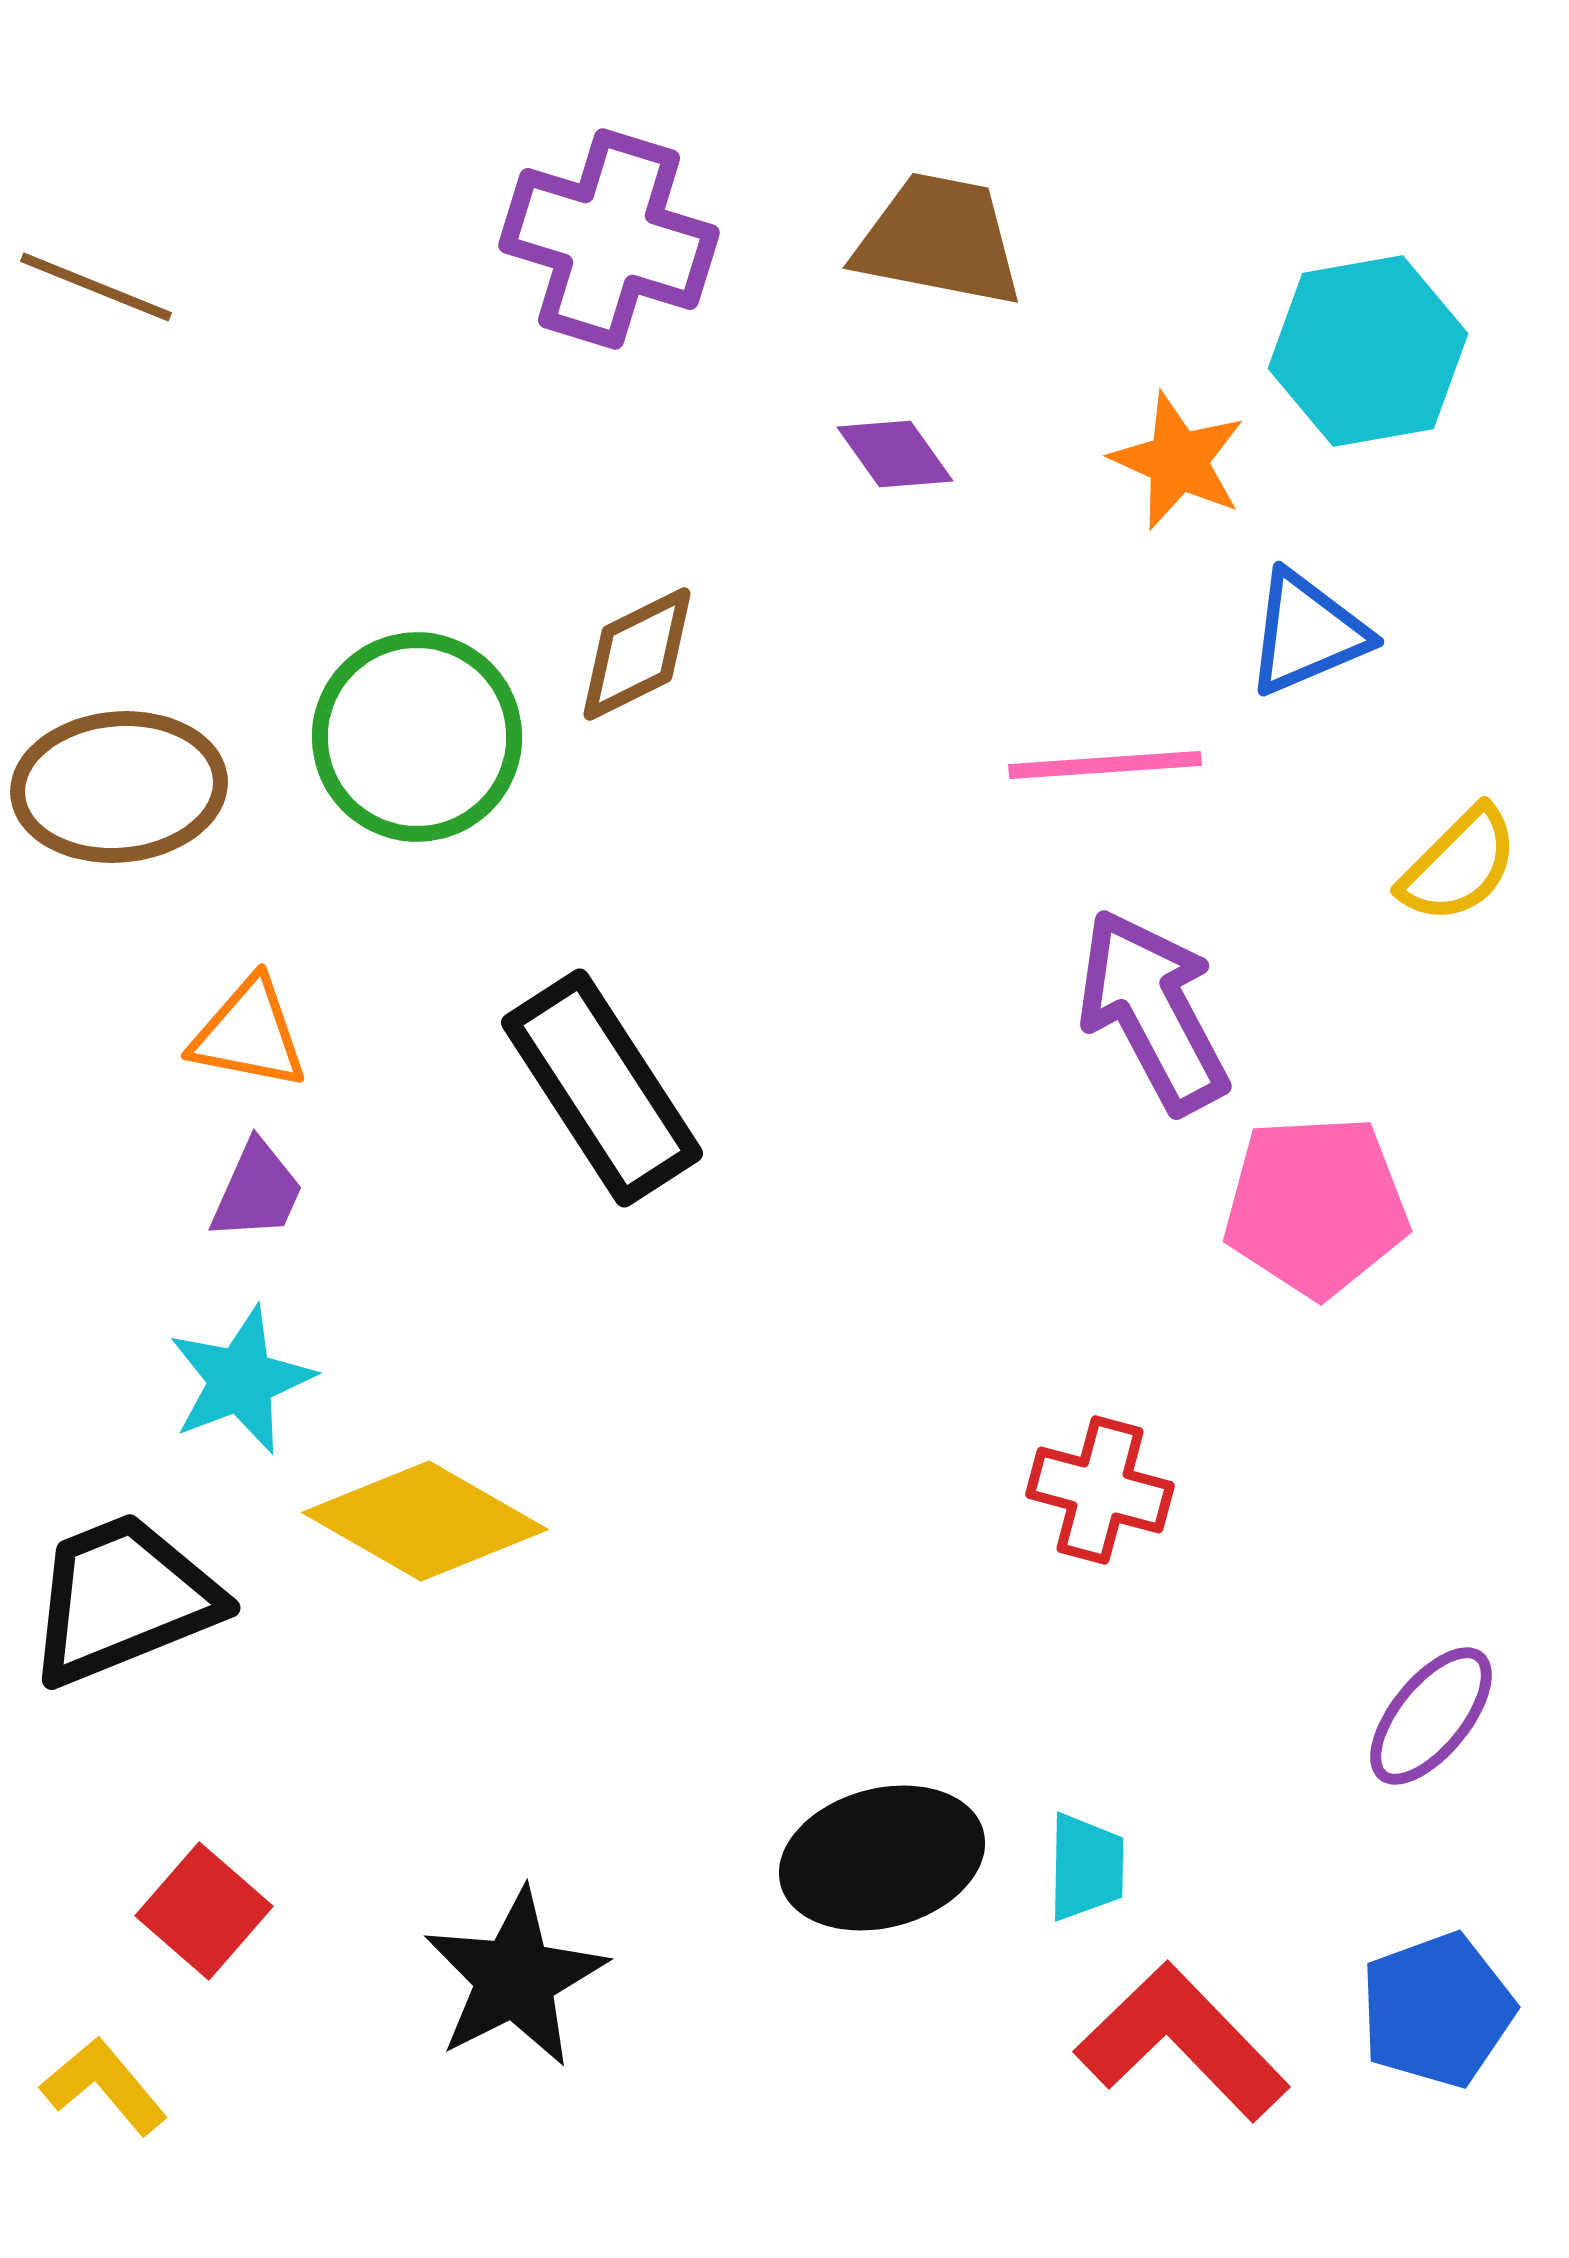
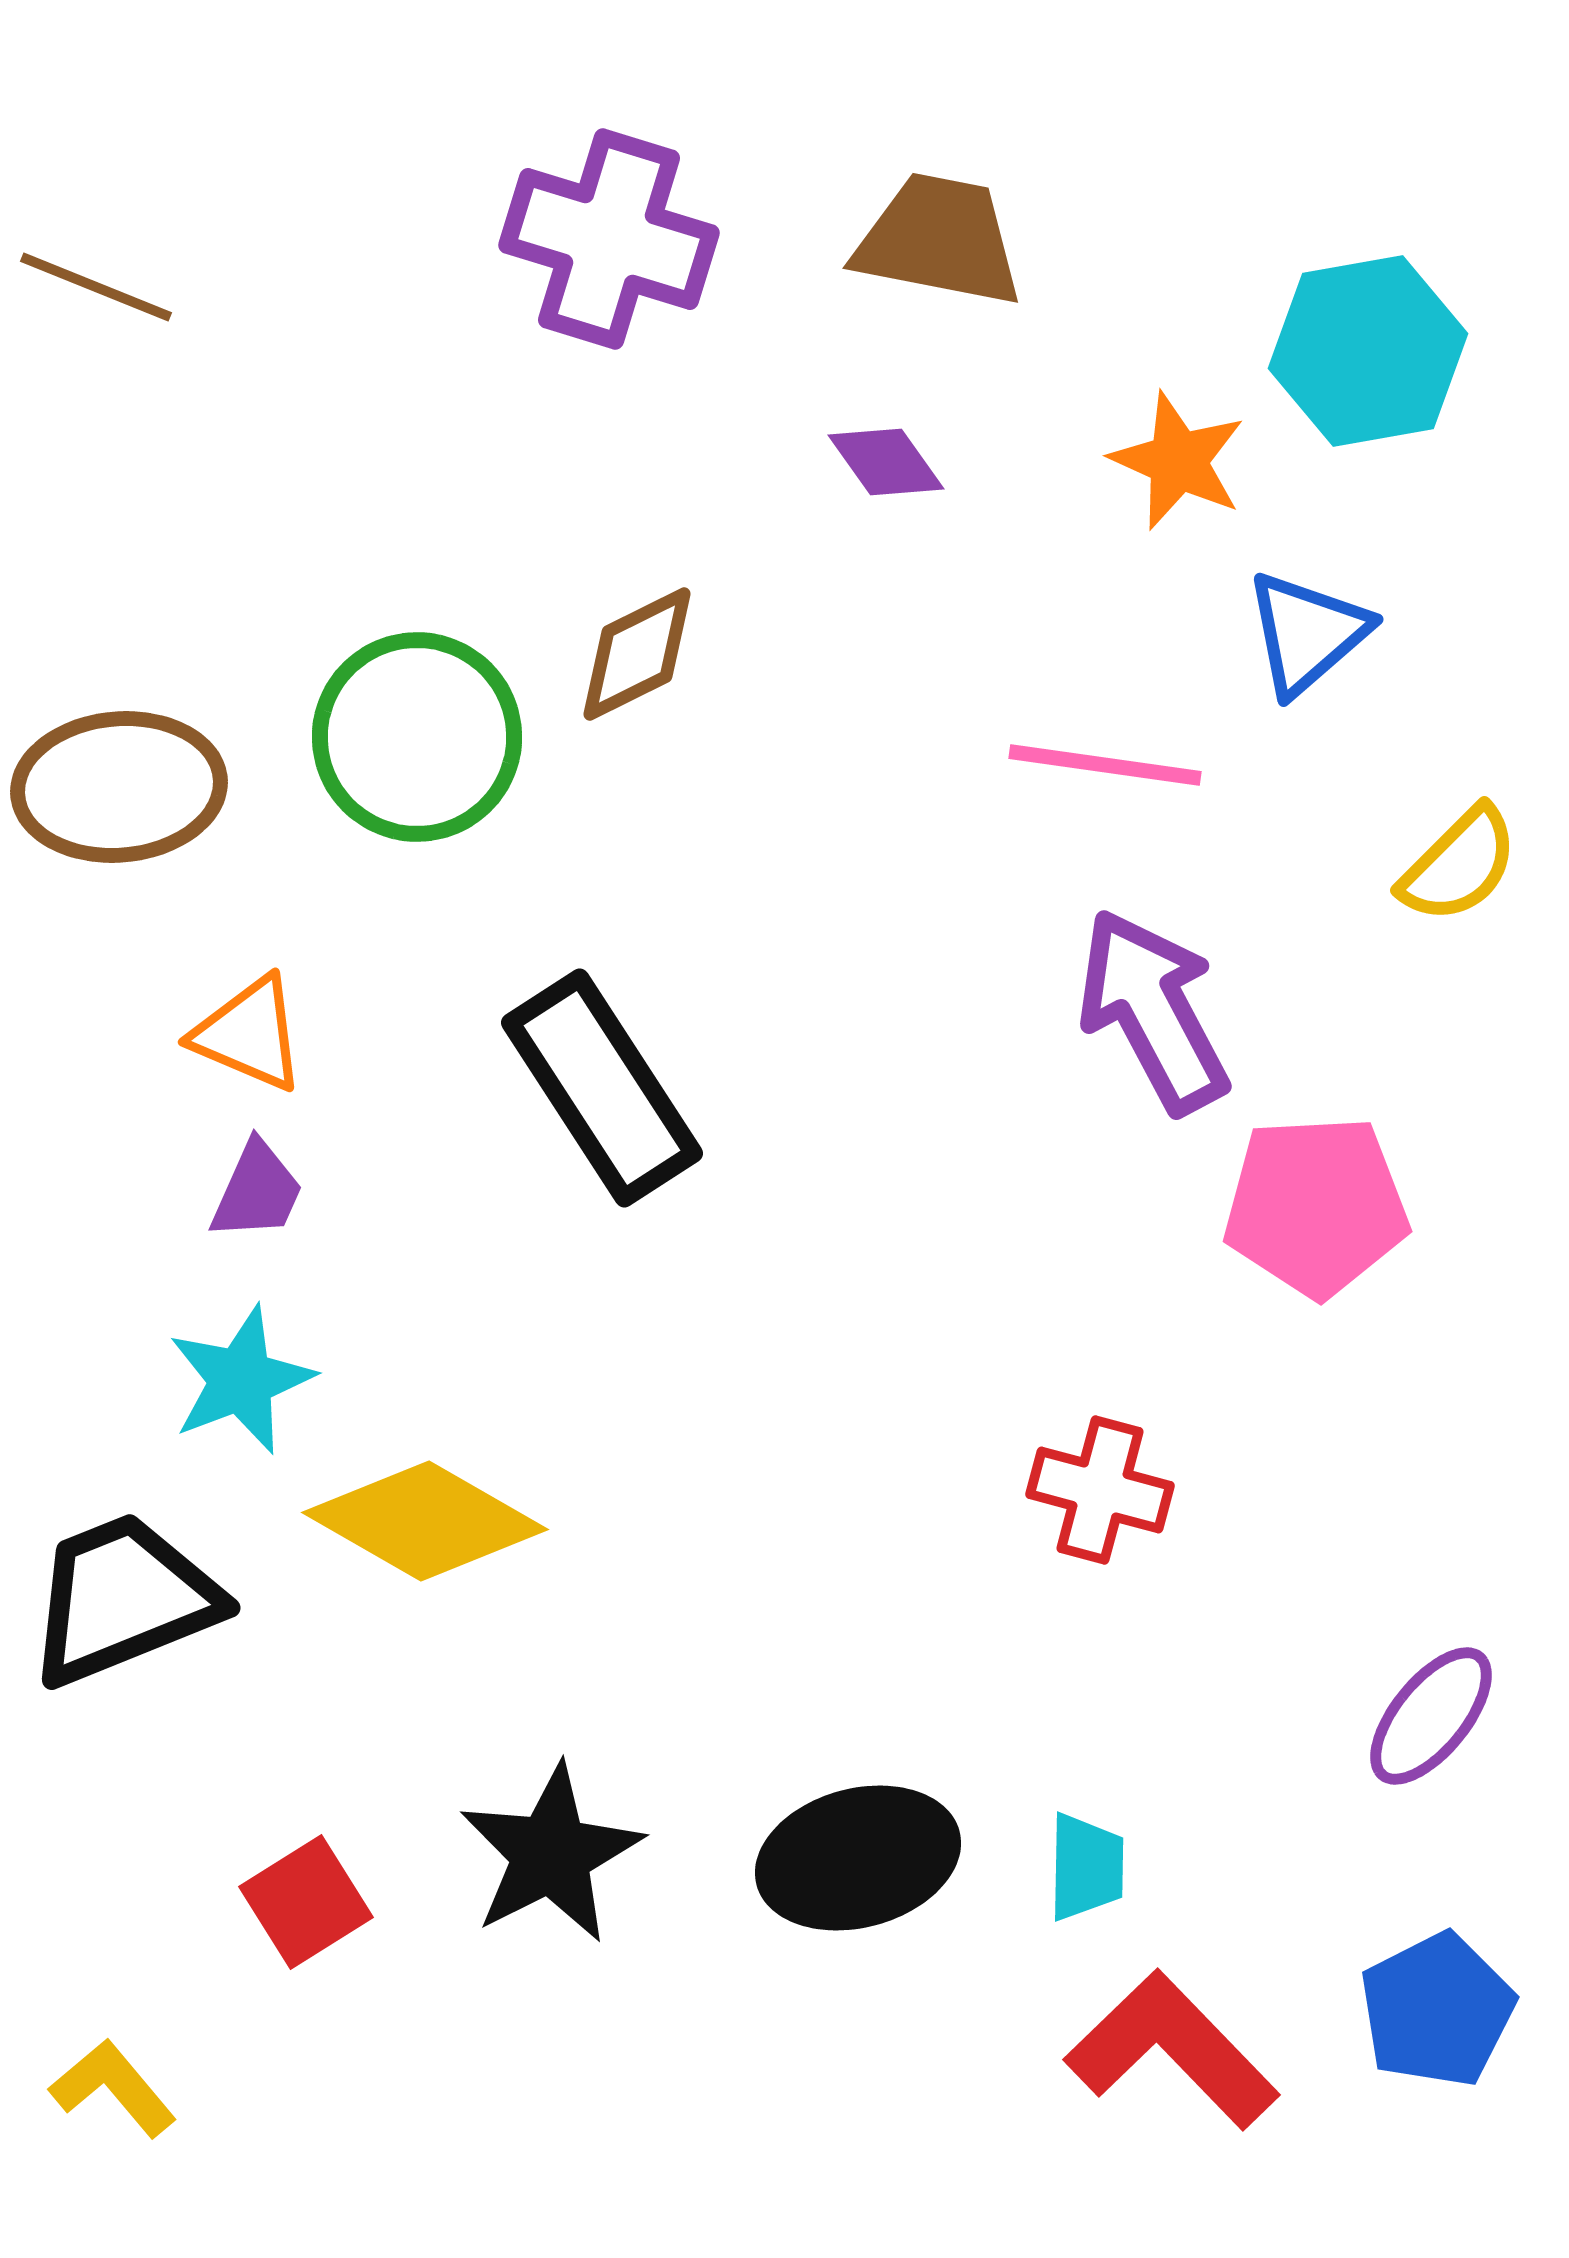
purple diamond: moved 9 px left, 8 px down
blue triangle: rotated 18 degrees counterclockwise
pink line: rotated 12 degrees clockwise
orange triangle: rotated 12 degrees clockwise
black ellipse: moved 24 px left
red square: moved 102 px right, 9 px up; rotated 17 degrees clockwise
black star: moved 36 px right, 124 px up
blue pentagon: rotated 7 degrees counterclockwise
red L-shape: moved 10 px left, 8 px down
yellow L-shape: moved 9 px right, 2 px down
